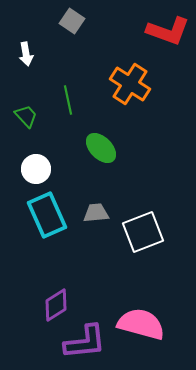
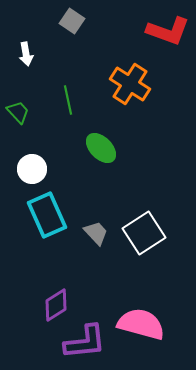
green trapezoid: moved 8 px left, 4 px up
white circle: moved 4 px left
gray trapezoid: moved 20 px down; rotated 52 degrees clockwise
white square: moved 1 px right, 1 px down; rotated 12 degrees counterclockwise
